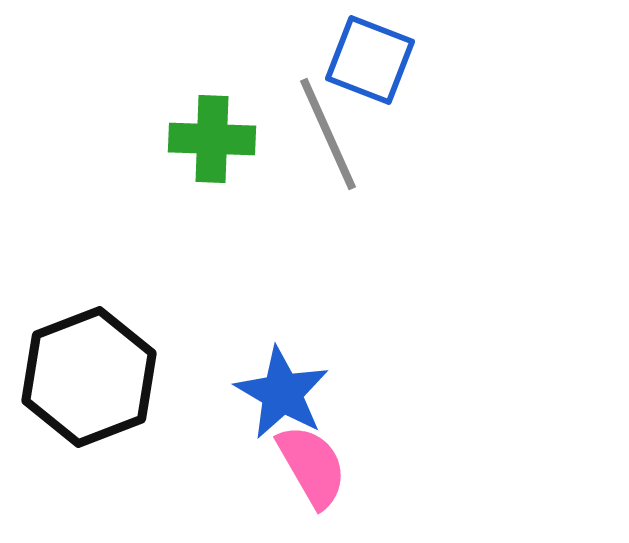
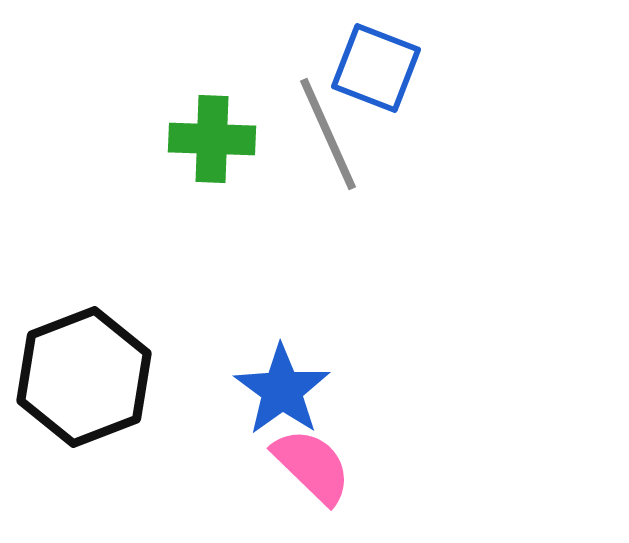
blue square: moved 6 px right, 8 px down
black hexagon: moved 5 px left
blue star: moved 3 px up; rotated 6 degrees clockwise
pink semicircle: rotated 16 degrees counterclockwise
